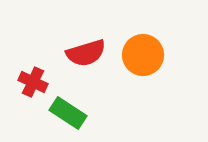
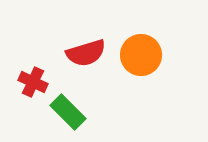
orange circle: moved 2 px left
green rectangle: moved 1 px up; rotated 12 degrees clockwise
